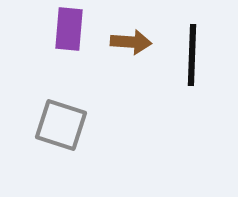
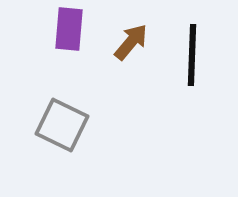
brown arrow: rotated 54 degrees counterclockwise
gray square: moved 1 px right; rotated 8 degrees clockwise
